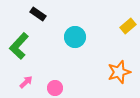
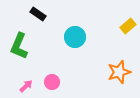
green L-shape: rotated 20 degrees counterclockwise
pink arrow: moved 4 px down
pink circle: moved 3 px left, 6 px up
